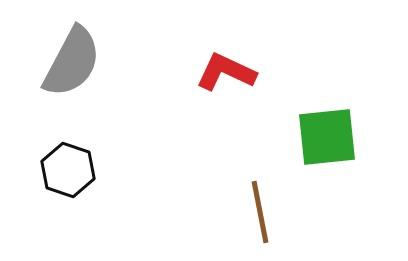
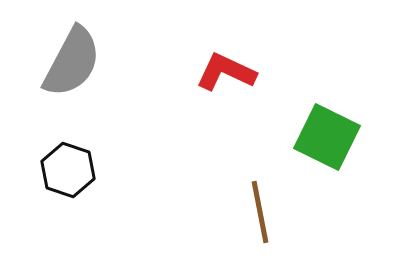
green square: rotated 32 degrees clockwise
